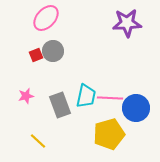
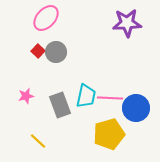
gray circle: moved 3 px right, 1 px down
red square: moved 2 px right, 4 px up; rotated 24 degrees counterclockwise
